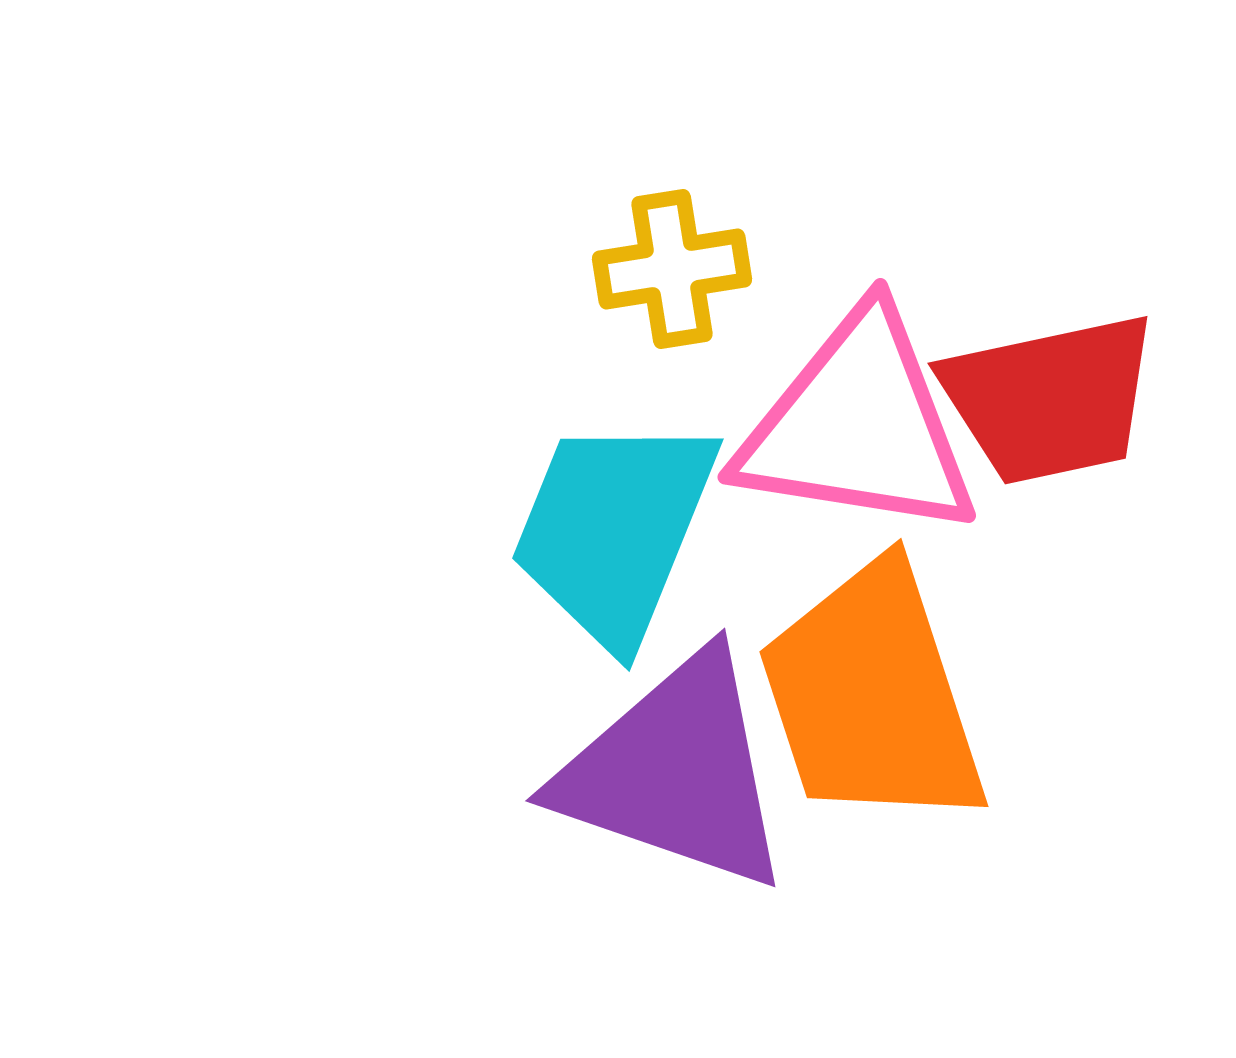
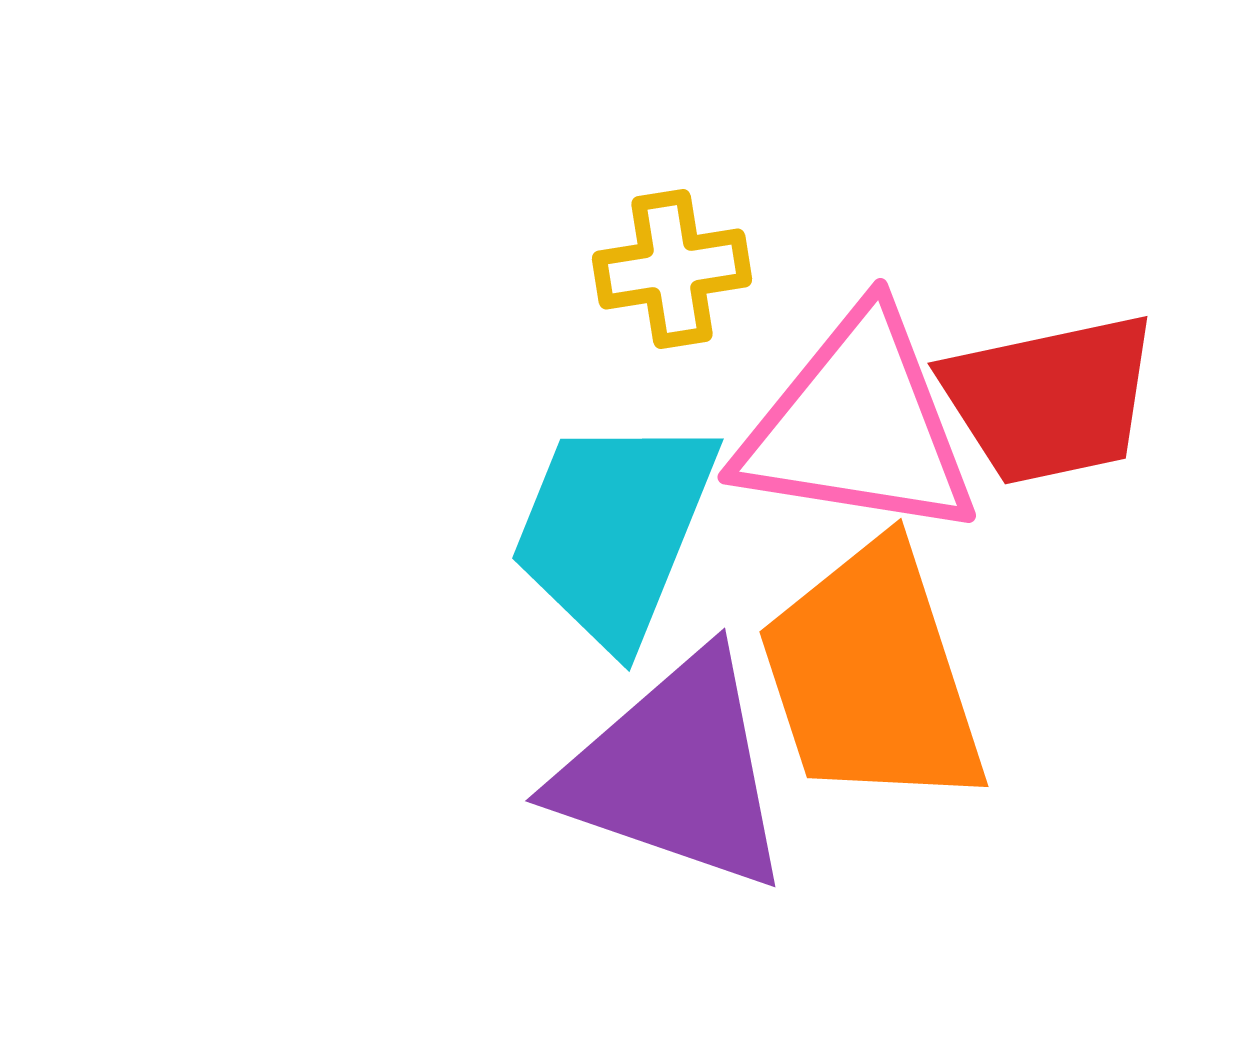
orange trapezoid: moved 20 px up
